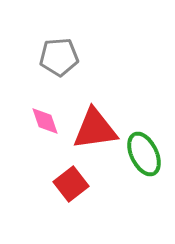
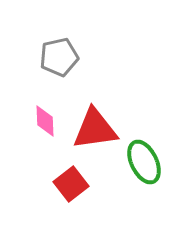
gray pentagon: rotated 9 degrees counterclockwise
pink diamond: rotated 16 degrees clockwise
green ellipse: moved 8 px down
